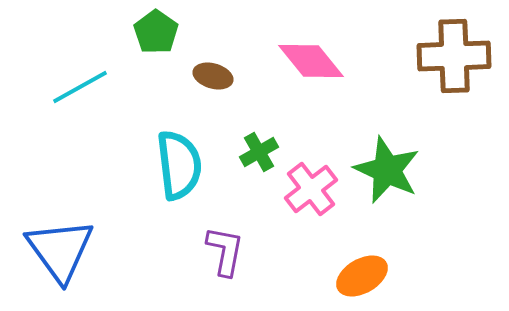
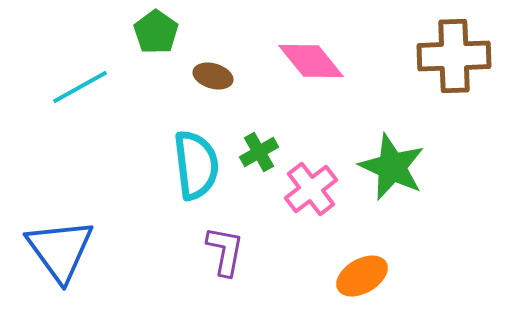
cyan semicircle: moved 17 px right
green star: moved 5 px right, 3 px up
